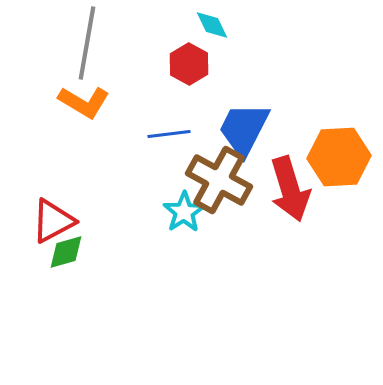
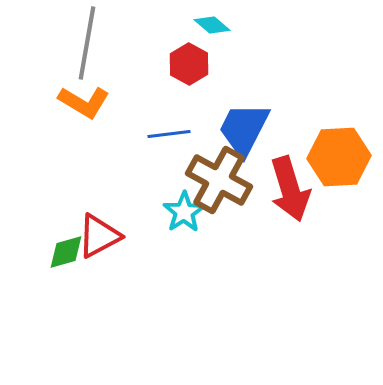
cyan diamond: rotated 24 degrees counterclockwise
red triangle: moved 46 px right, 15 px down
